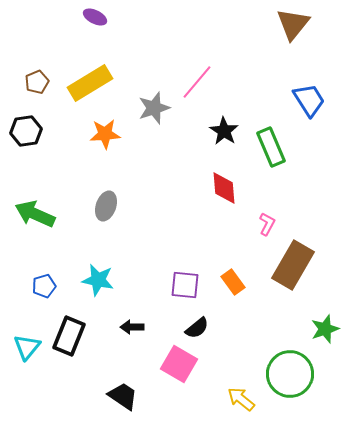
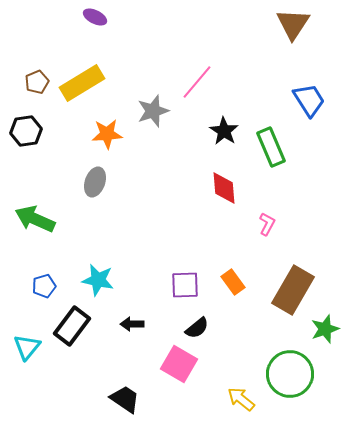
brown triangle: rotated 6 degrees counterclockwise
yellow rectangle: moved 8 px left
gray star: moved 1 px left, 3 px down
orange star: moved 2 px right
gray ellipse: moved 11 px left, 24 px up
green arrow: moved 5 px down
brown rectangle: moved 25 px down
purple square: rotated 8 degrees counterclockwise
black arrow: moved 3 px up
black rectangle: moved 3 px right, 10 px up; rotated 15 degrees clockwise
black trapezoid: moved 2 px right, 3 px down
